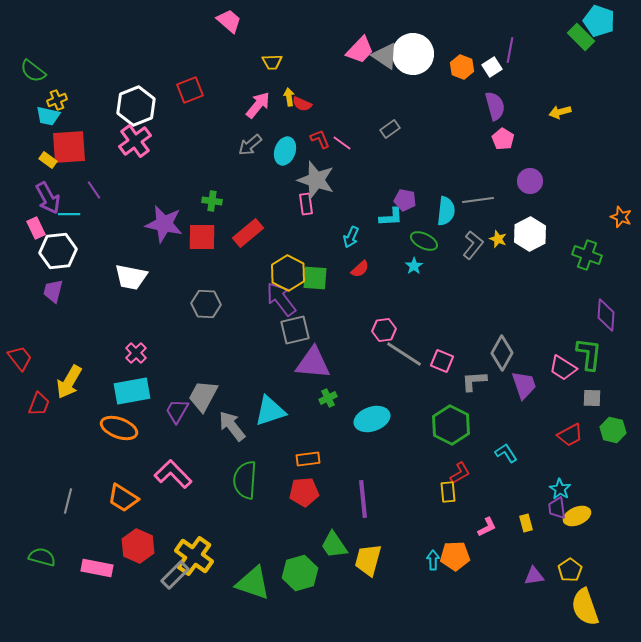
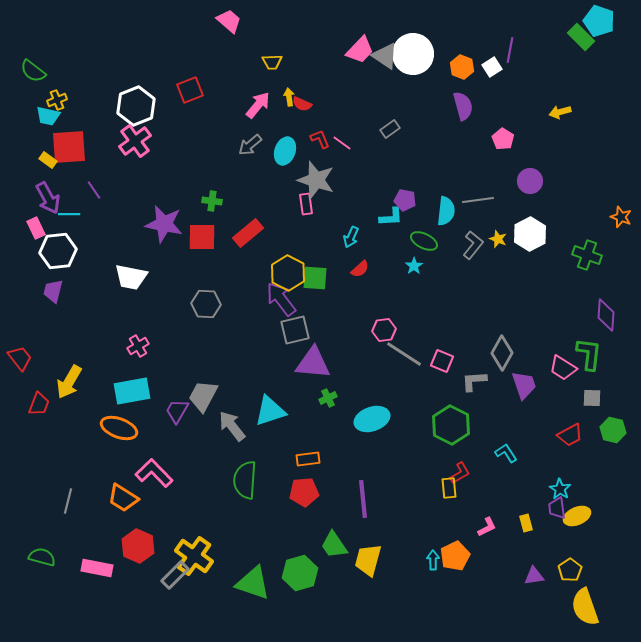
purple semicircle at (495, 106): moved 32 px left
pink cross at (136, 353): moved 2 px right, 7 px up; rotated 15 degrees clockwise
pink L-shape at (173, 474): moved 19 px left, 1 px up
yellow rectangle at (448, 492): moved 1 px right, 4 px up
orange pentagon at (455, 556): rotated 24 degrees counterclockwise
